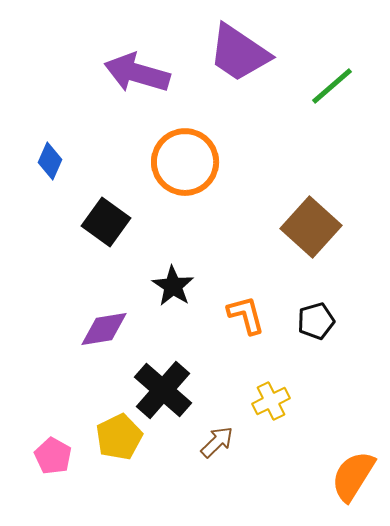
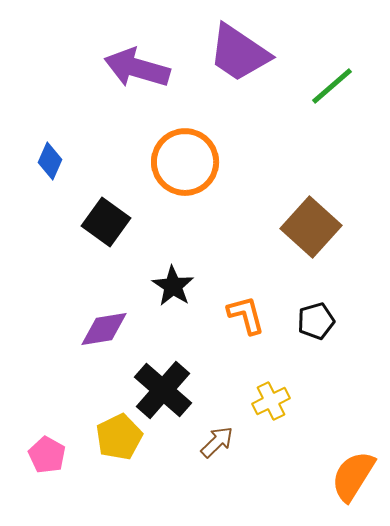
purple arrow: moved 5 px up
pink pentagon: moved 6 px left, 1 px up
